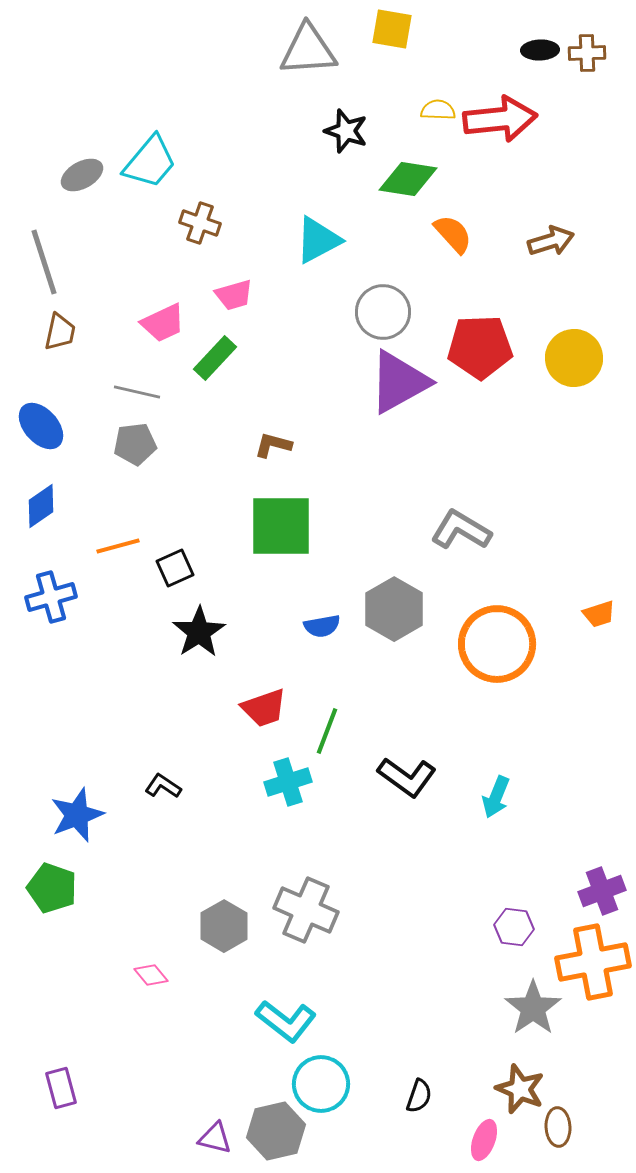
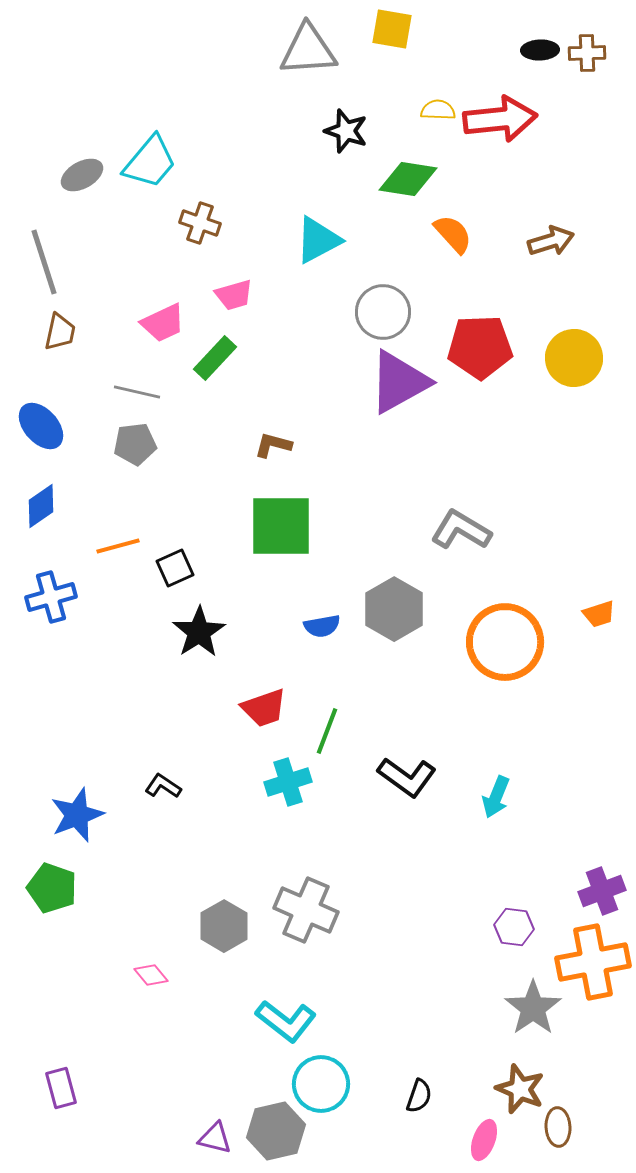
orange circle at (497, 644): moved 8 px right, 2 px up
